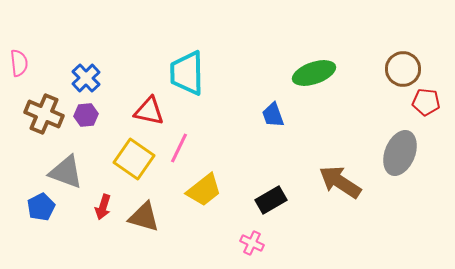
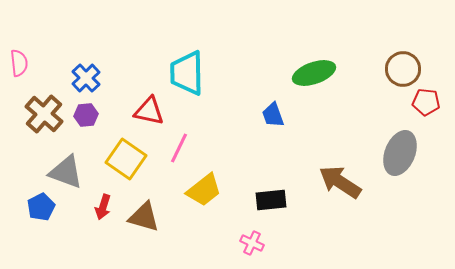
brown cross: rotated 18 degrees clockwise
yellow square: moved 8 px left
black rectangle: rotated 24 degrees clockwise
